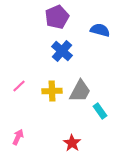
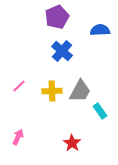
blue semicircle: rotated 18 degrees counterclockwise
